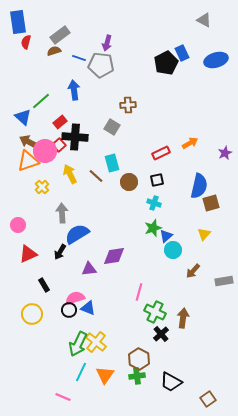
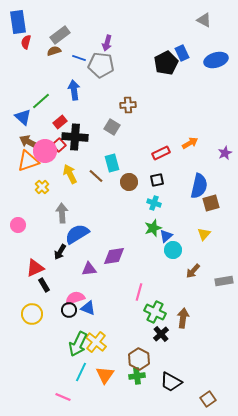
red triangle at (28, 254): moved 7 px right, 14 px down
